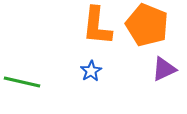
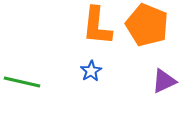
purple triangle: moved 12 px down
